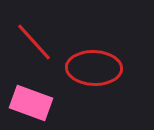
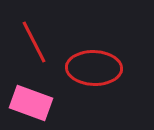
red line: rotated 15 degrees clockwise
